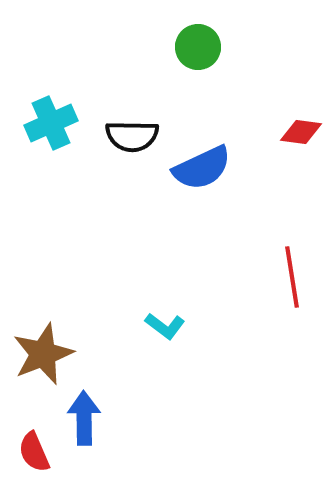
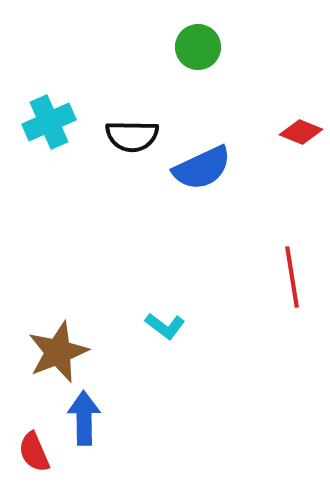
cyan cross: moved 2 px left, 1 px up
red diamond: rotated 15 degrees clockwise
brown star: moved 15 px right, 2 px up
